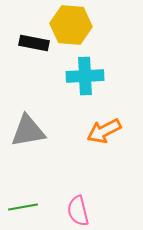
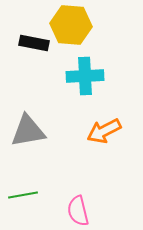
green line: moved 12 px up
